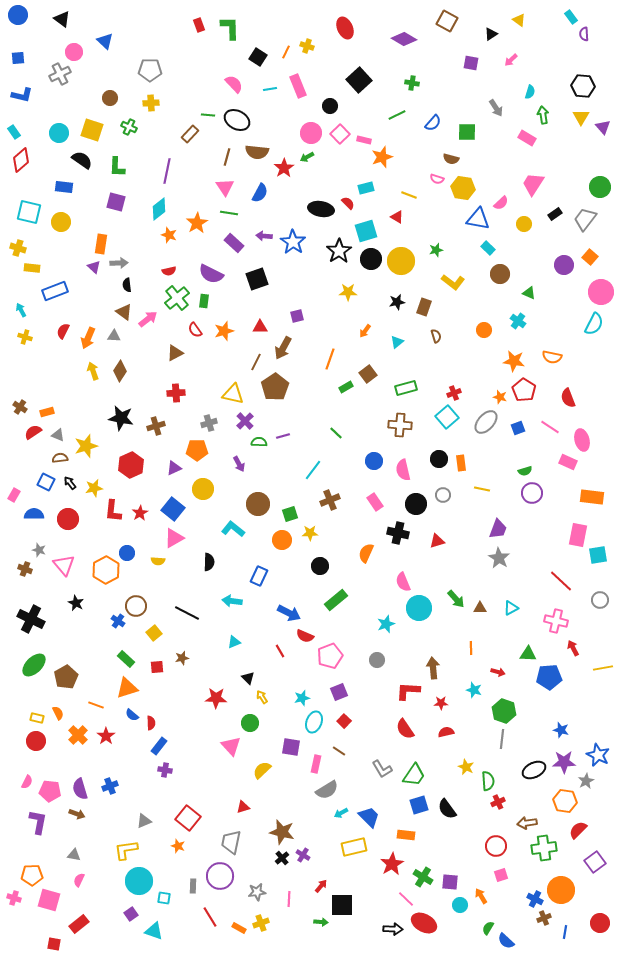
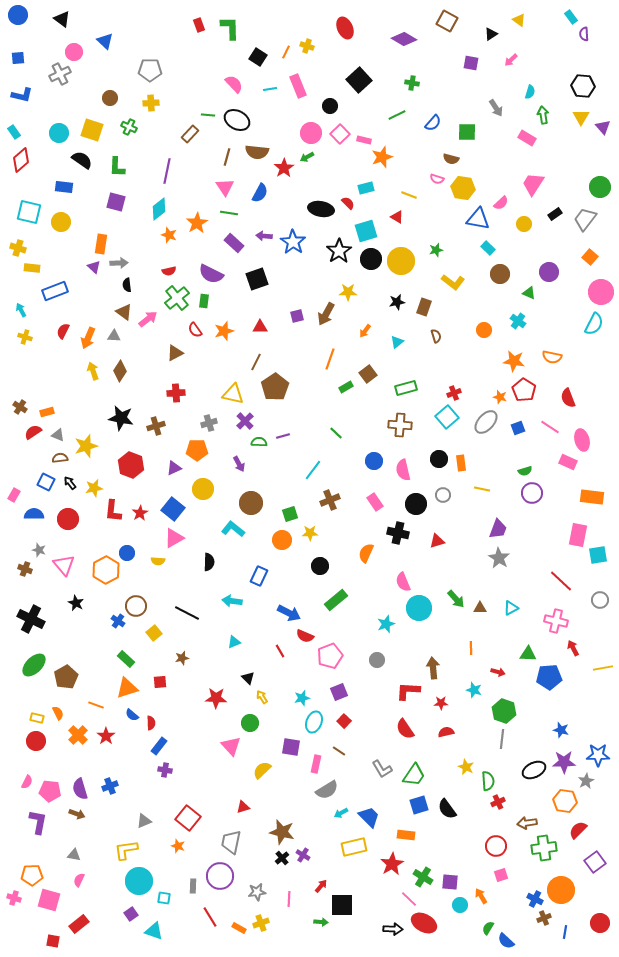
purple circle at (564, 265): moved 15 px left, 7 px down
brown arrow at (283, 348): moved 43 px right, 34 px up
red hexagon at (131, 465): rotated 15 degrees counterclockwise
brown circle at (258, 504): moved 7 px left, 1 px up
red square at (157, 667): moved 3 px right, 15 px down
blue star at (598, 755): rotated 25 degrees counterclockwise
pink line at (406, 899): moved 3 px right
red square at (54, 944): moved 1 px left, 3 px up
